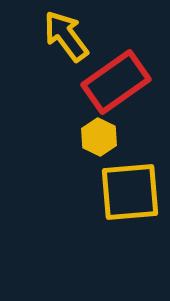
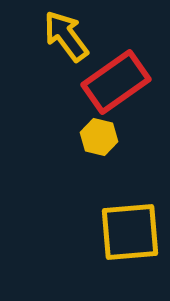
yellow hexagon: rotated 12 degrees counterclockwise
yellow square: moved 40 px down
